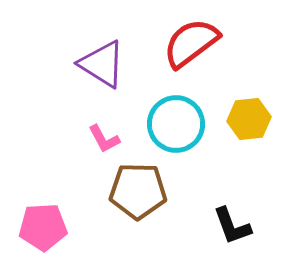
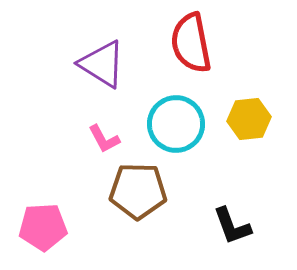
red semicircle: rotated 64 degrees counterclockwise
